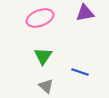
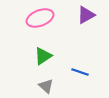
purple triangle: moved 1 px right, 2 px down; rotated 18 degrees counterclockwise
green triangle: rotated 24 degrees clockwise
